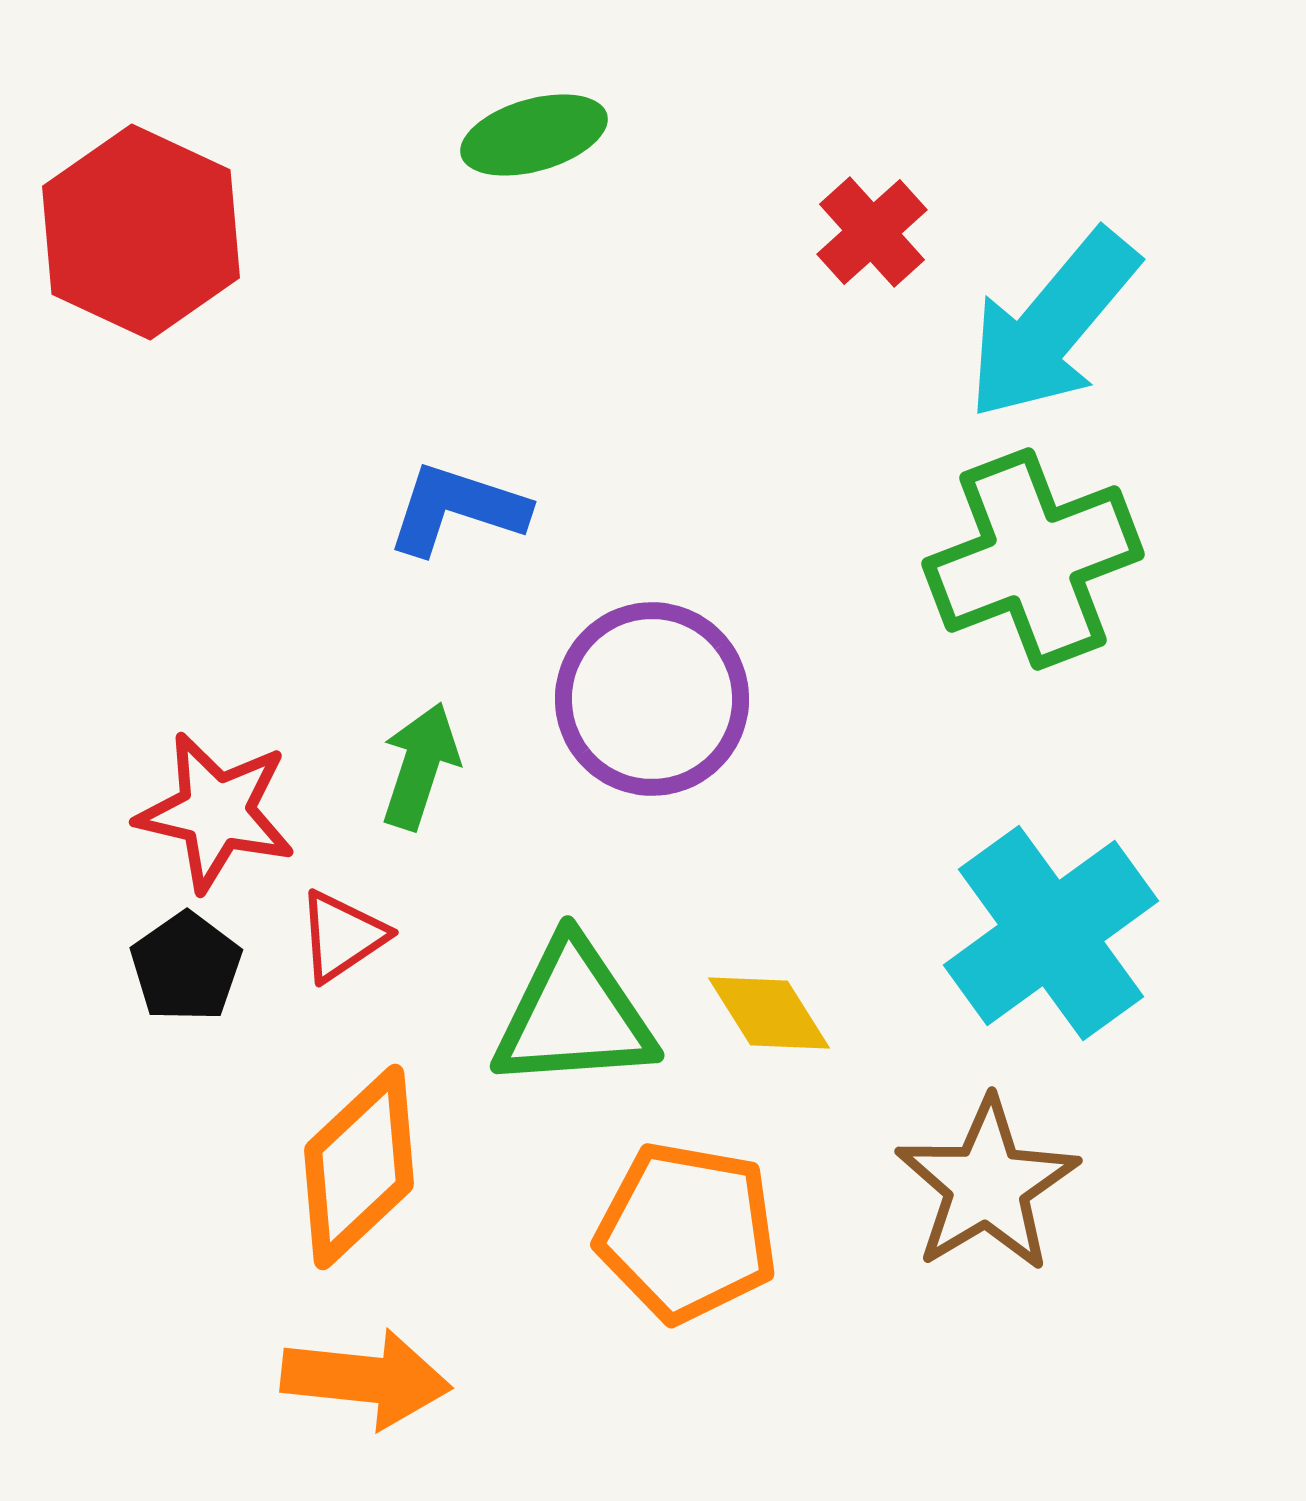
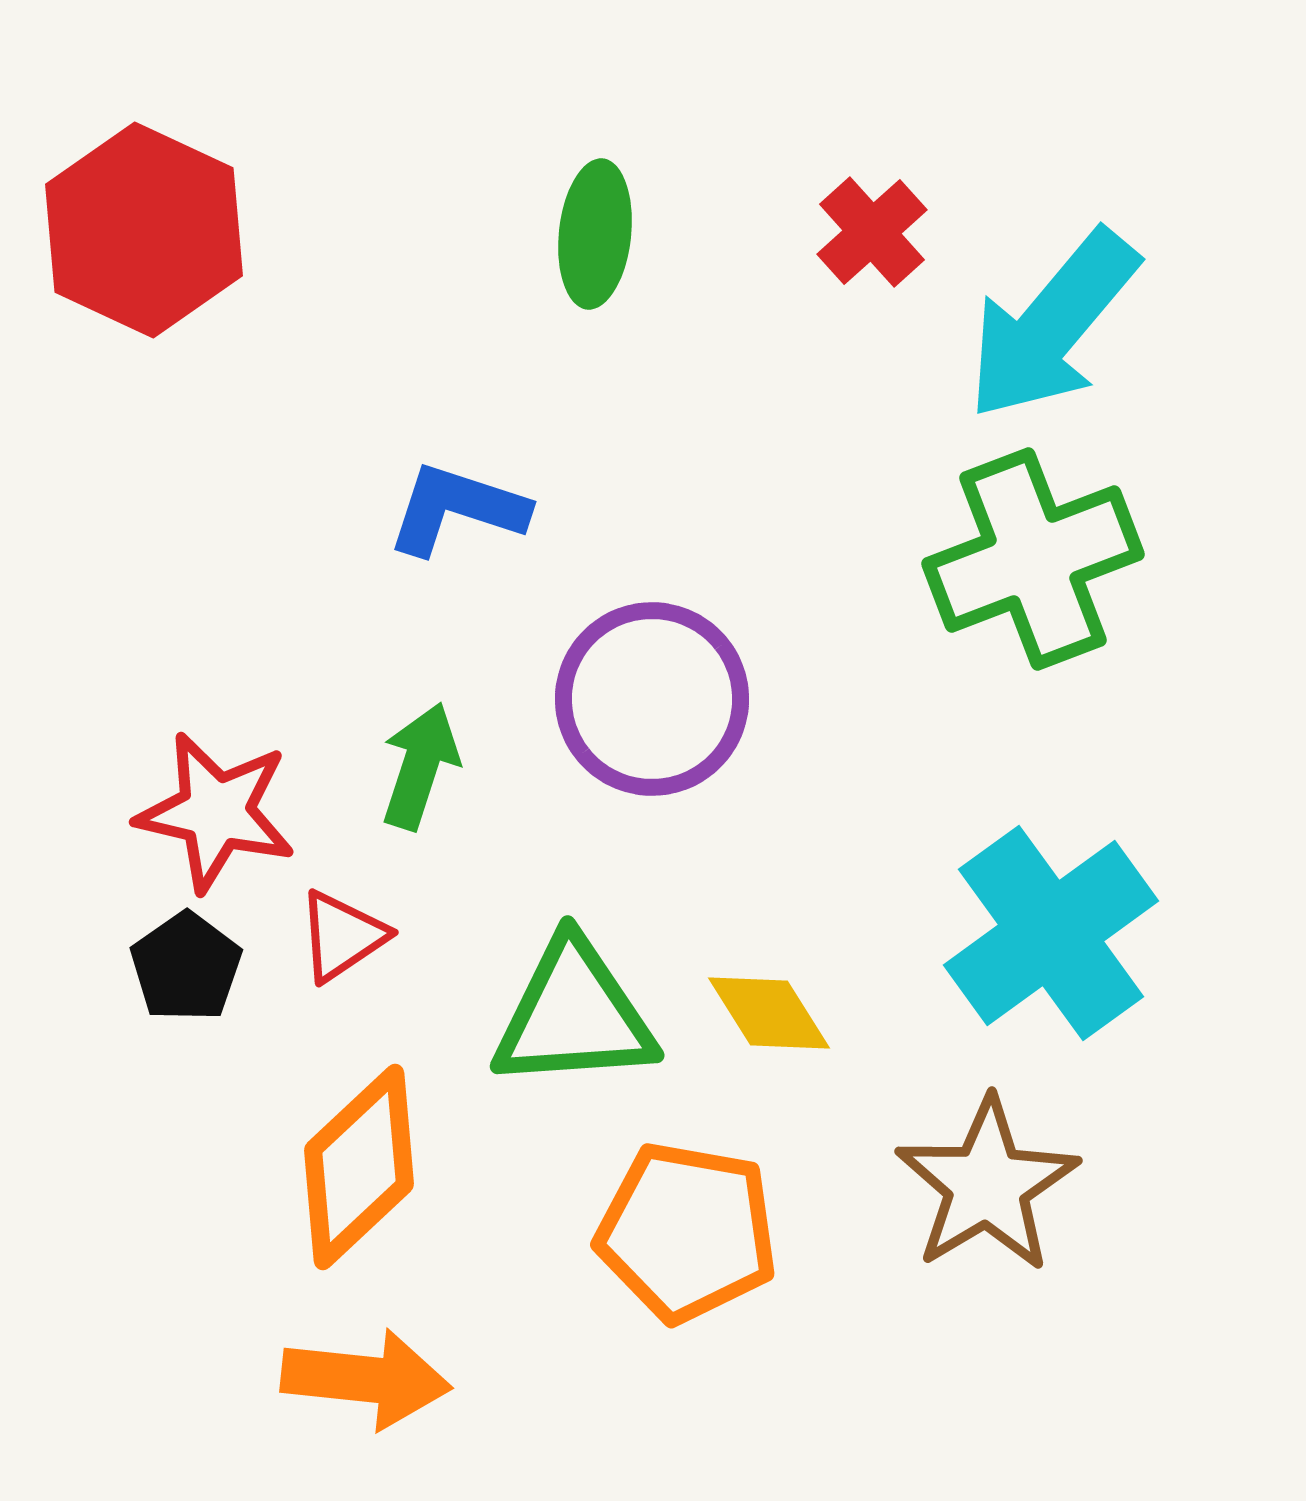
green ellipse: moved 61 px right, 99 px down; rotated 68 degrees counterclockwise
red hexagon: moved 3 px right, 2 px up
